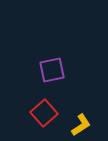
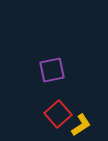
red square: moved 14 px right, 1 px down
